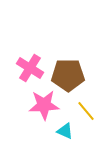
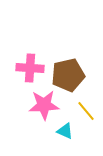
pink cross: rotated 28 degrees counterclockwise
brown pentagon: rotated 12 degrees counterclockwise
